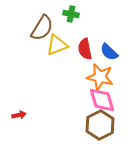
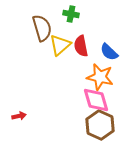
brown semicircle: rotated 48 degrees counterclockwise
yellow triangle: moved 3 px right; rotated 20 degrees counterclockwise
red semicircle: moved 4 px left, 3 px up
pink diamond: moved 6 px left
red arrow: moved 1 px down
brown hexagon: rotated 8 degrees counterclockwise
